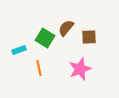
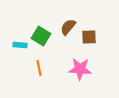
brown semicircle: moved 2 px right, 1 px up
green square: moved 4 px left, 2 px up
cyan rectangle: moved 1 px right, 5 px up; rotated 24 degrees clockwise
pink star: rotated 25 degrees clockwise
